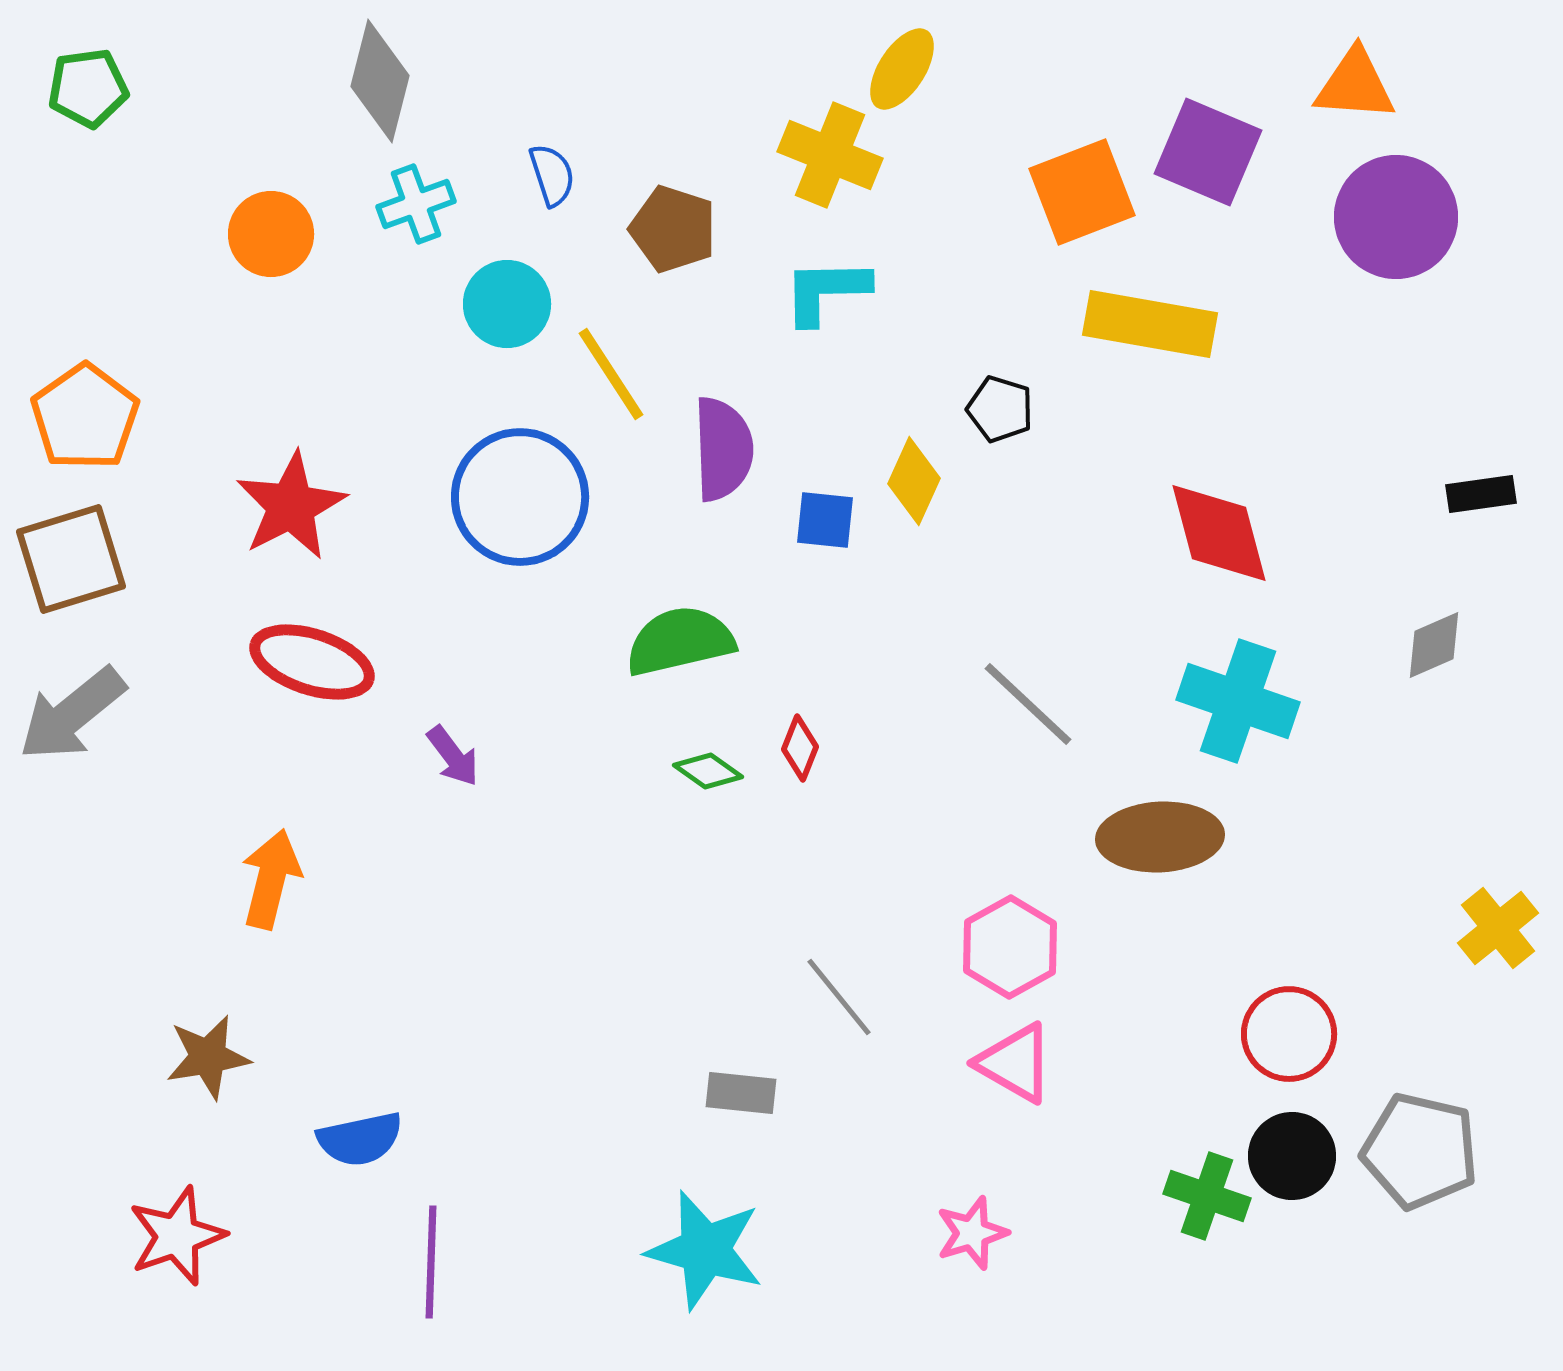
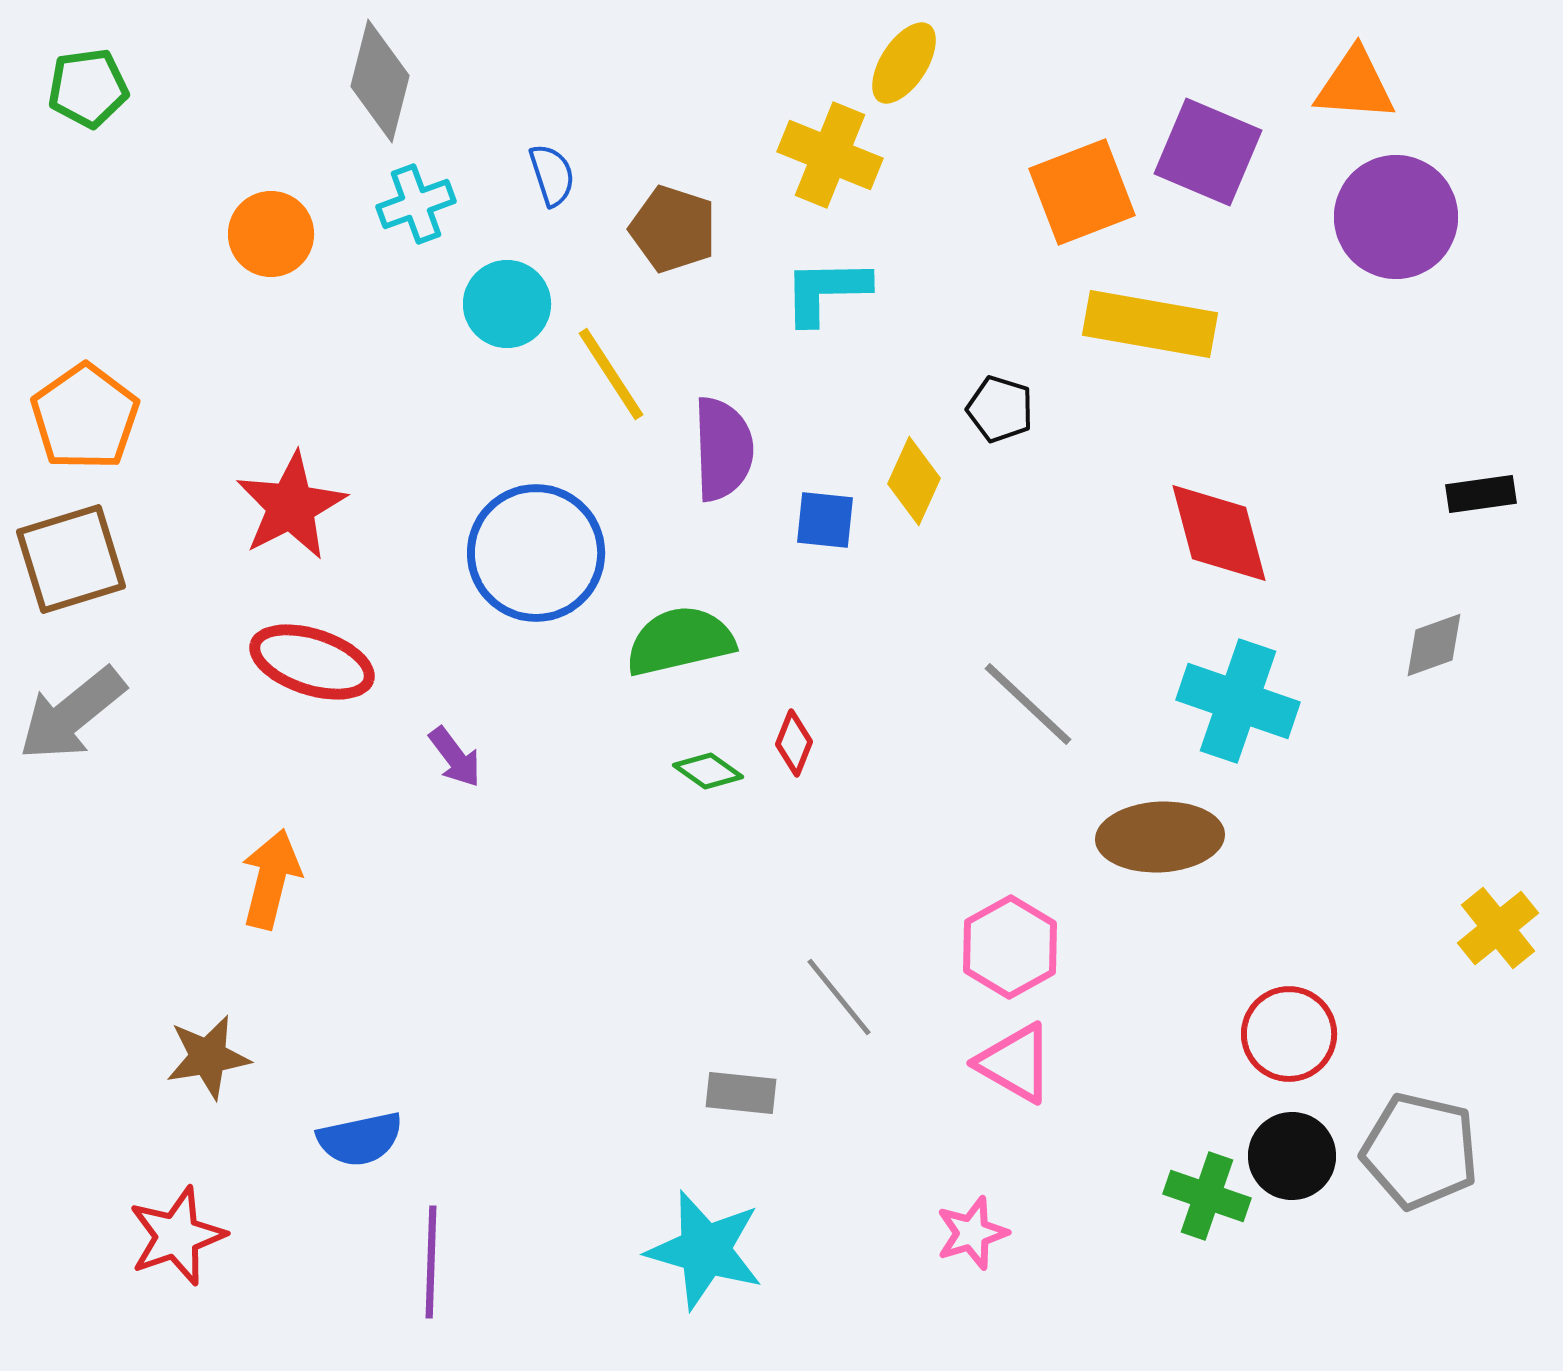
yellow ellipse at (902, 69): moved 2 px right, 6 px up
blue circle at (520, 497): moved 16 px right, 56 px down
gray diamond at (1434, 645): rotated 4 degrees clockwise
red diamond at (800, 748): moved 6 px left, 5 px up
purple arrow at (453, 756): moved 2 px right, 1 px down
